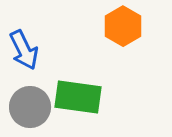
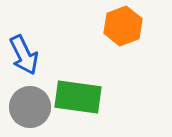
orange hexagon: rotated 9 degrees clockwise
blue arrow: moved 5 px down
